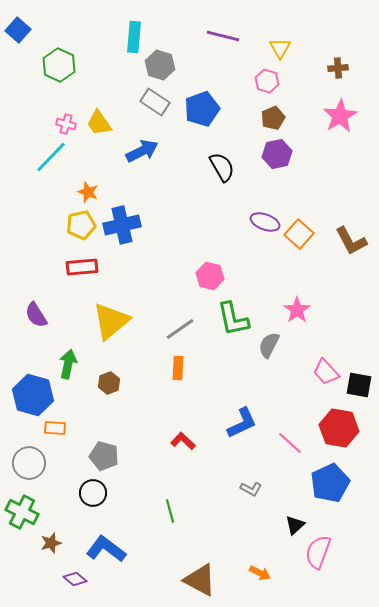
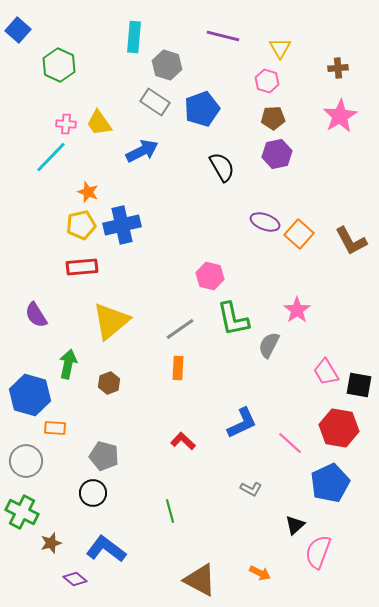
gray hexagon at (160, 65): moved 7 px right
brown pentagon at (273, 118): rotated 20 degrees clockwise
pink cross at (66, 124): rotated 12 degrees counterclockwise
pink trapezoid at (326, 372): rotated 12 degrees clockwise
blue hexagon at (33, 395): moved 3 px left
gray circle at (29, 463): moved 3 px left, 2 px up
